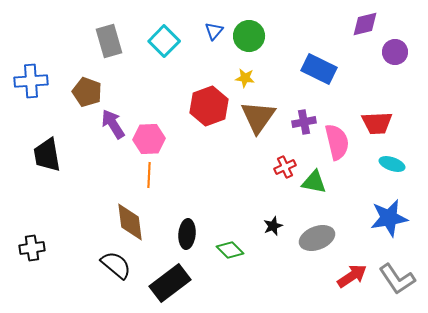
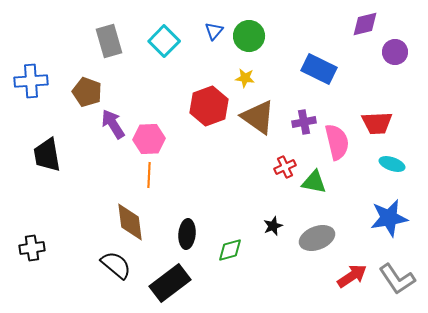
brown triangle: rotated 30 degrees counterclockwise
green diamond: rotated 60 degrees counterclockwise
